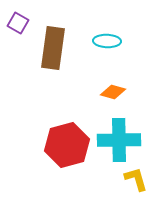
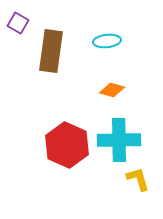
cyan ellipse: rotated 8 degrees counterclockwise
brown rectangle: moved 2 px left, 3 px down
orange diamond: moved 1 px left, 2 px up
red hexagon: rotated 21 degrees counterclockwise
yellow L-shape: moved 2 px right
